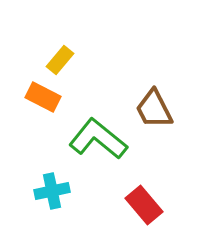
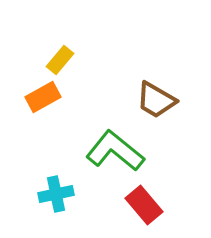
orange rectangle: rotated 56 degrees counterclockwise
brown trapezoid: moved 2 px right, 9 px up; rotated 33 degrees counterclockwise
green L-shape: moved 17 px right, 12 px down
cyan cross: moved 4 px right, 3 px down
